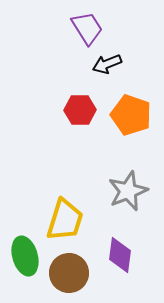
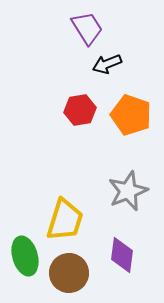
red hexagon: rotated 8 degrees counterclockwise
purple diamond: moved 2 px right
